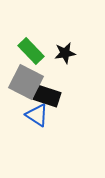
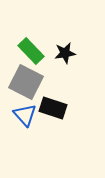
black rectangle: moved 6 px right, 12 px down
blue triangle: moved 12 px left; rotated 15 degrees clockwise
